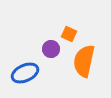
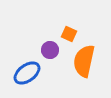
purple circle: moved 1 px left, 1 px down
blue ellipse: moved 2 px right; rotated 12 degrees counterclockwise
